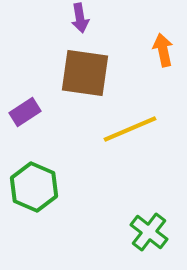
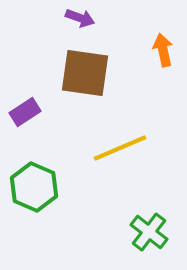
purple arrow: rotated 60 degrees counterclockwise
yellow line: moved 10 px left, 19 px down
